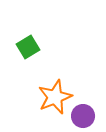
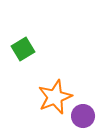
green square: moved 5 px left, 2 px down
